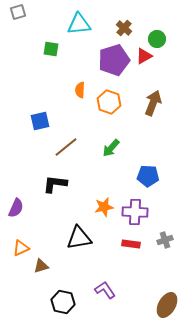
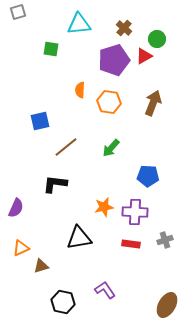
orange hexagon: rotated 10 degrees counterclockwise
